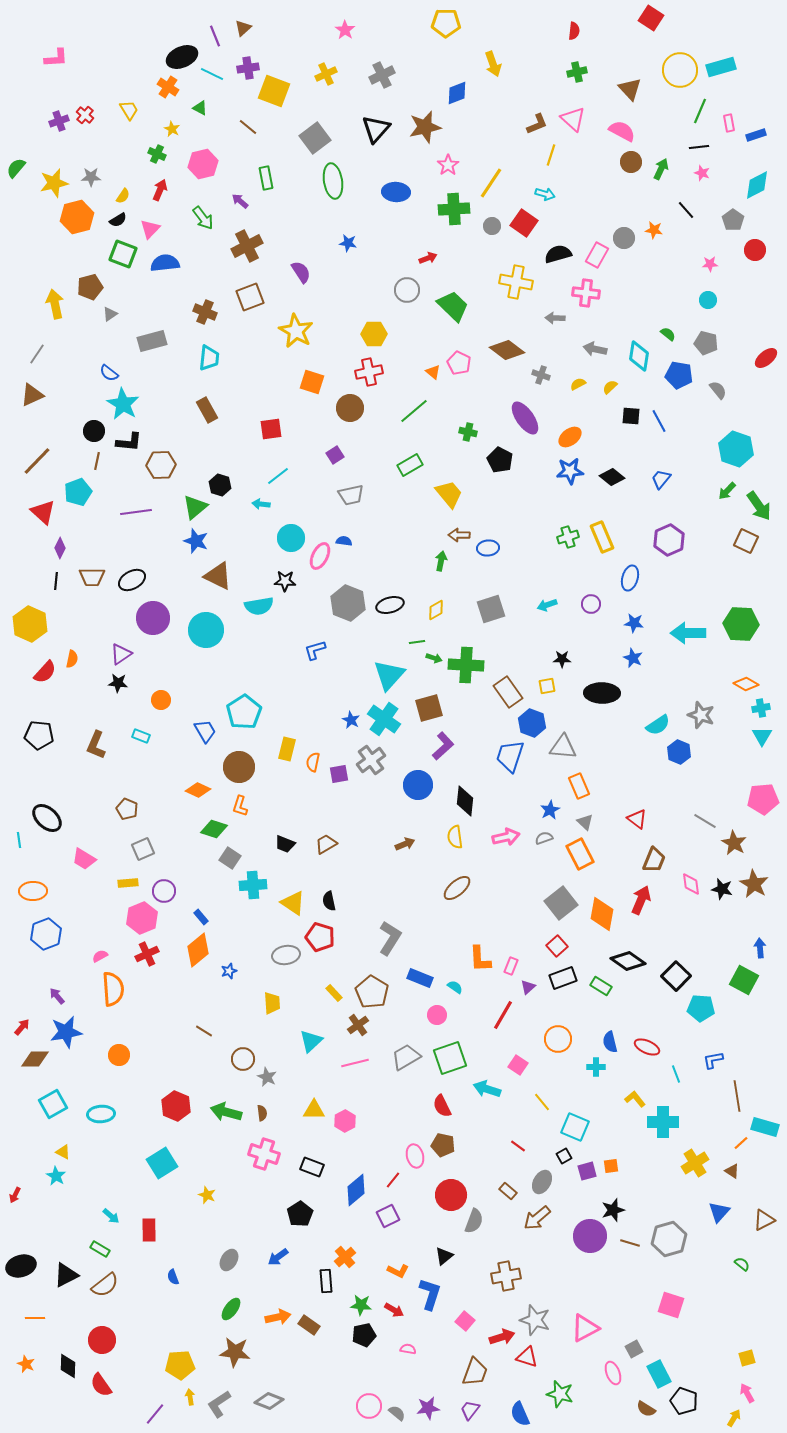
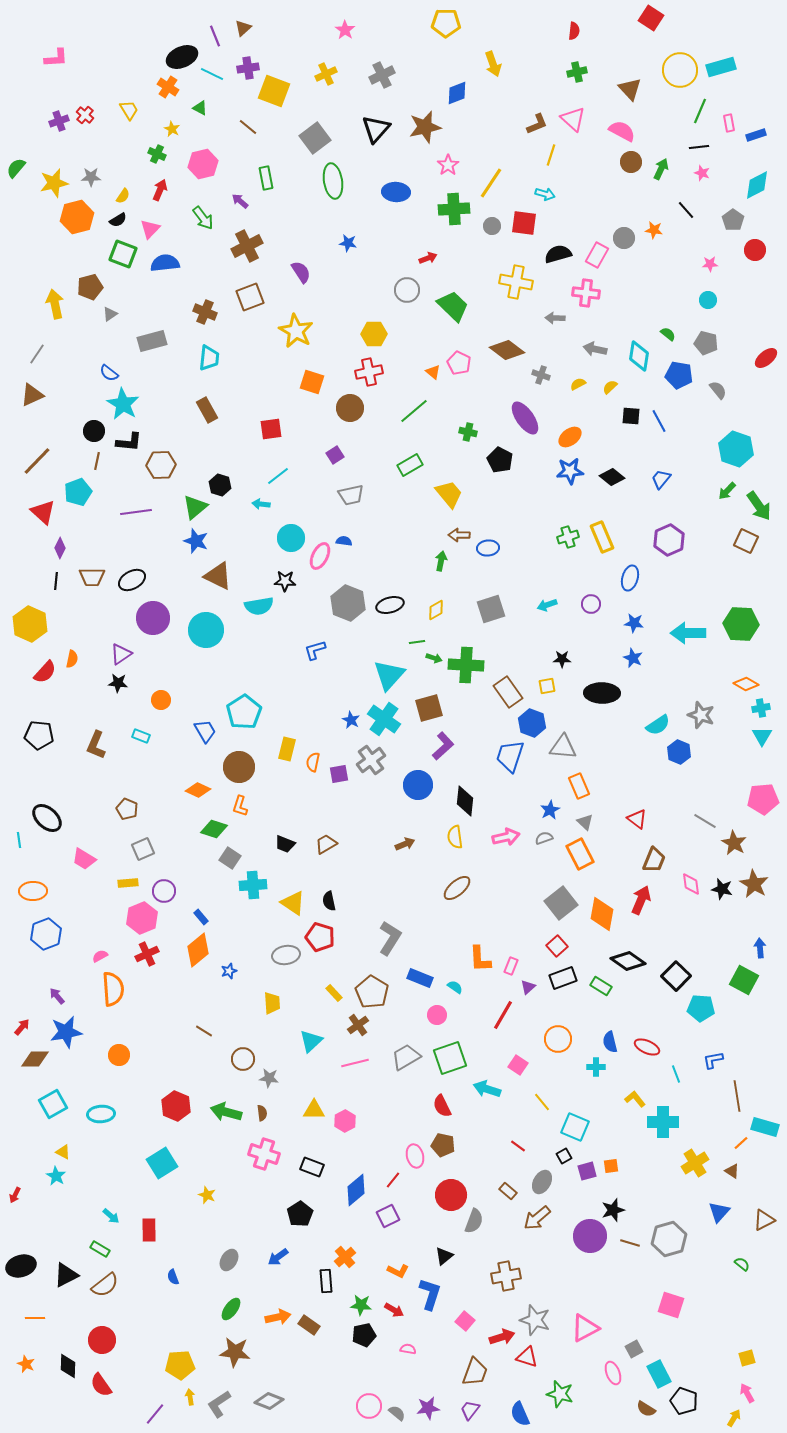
red square at (524, 223): rotated 28 degrees counterclockwise
gray star at (267, 1077): moved 2 px right, 1 px down; rotated 18 degrees counterclockwise
